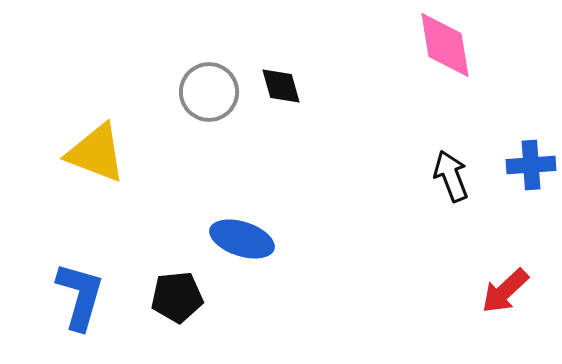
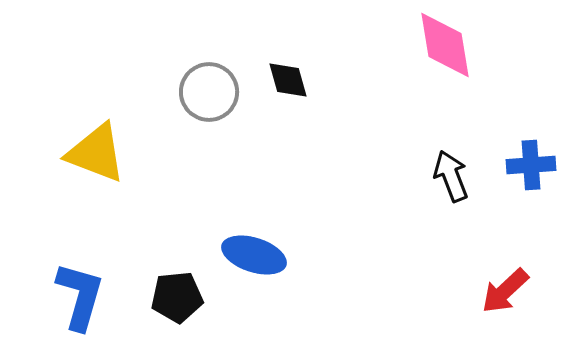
black diamond: moved 7 px right, 6 px up
blue ellipse: moved 12 px right, 16 px down
